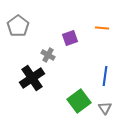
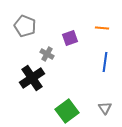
gray pentagon: moved 7 px right; rotated 15 degrees counterclockwise
gray cross: moved 1 px left, 1 px up
blue line: moved 14 px up
green square: moved 12 px left, 10 px down
